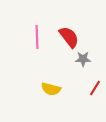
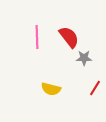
gray star: moved 1 px right, 1 px up
